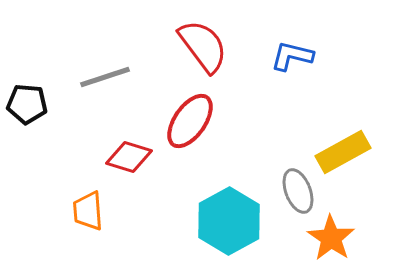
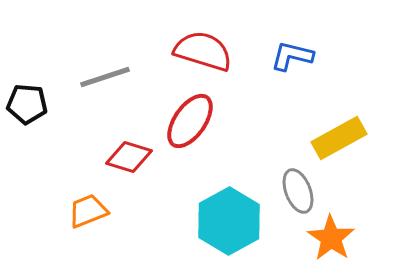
red semicircle: moved 5 px down; rotated 36 degrees counterclockwise
yellow rectangle: moved 4 px left, 14 px up
orange trapezoid: rotated 72 degrees clockwise
